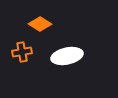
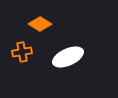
white ellipse: moved 1 px right, 1 px down; rotated 12 degrees counterclockwise
